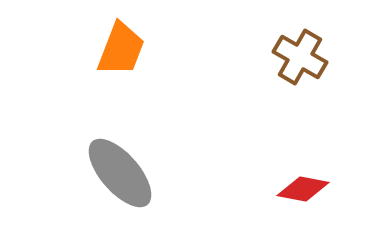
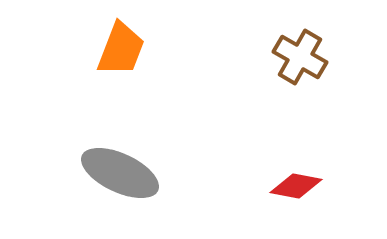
gray ellipse: rotated 24 degrees counterclockwise
red diamond: moved 7 px left, 3 px up
